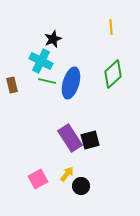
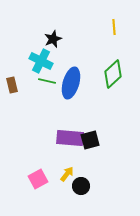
yellow line: moved 3 px right
purple rectangle: rotated 52 degrees counterclockwise
